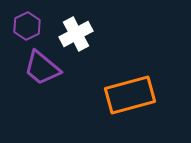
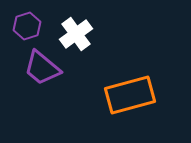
purple hexagon: rotated 8 degrees clockwise
white cross: rotated 8 degrees counterclockwise
